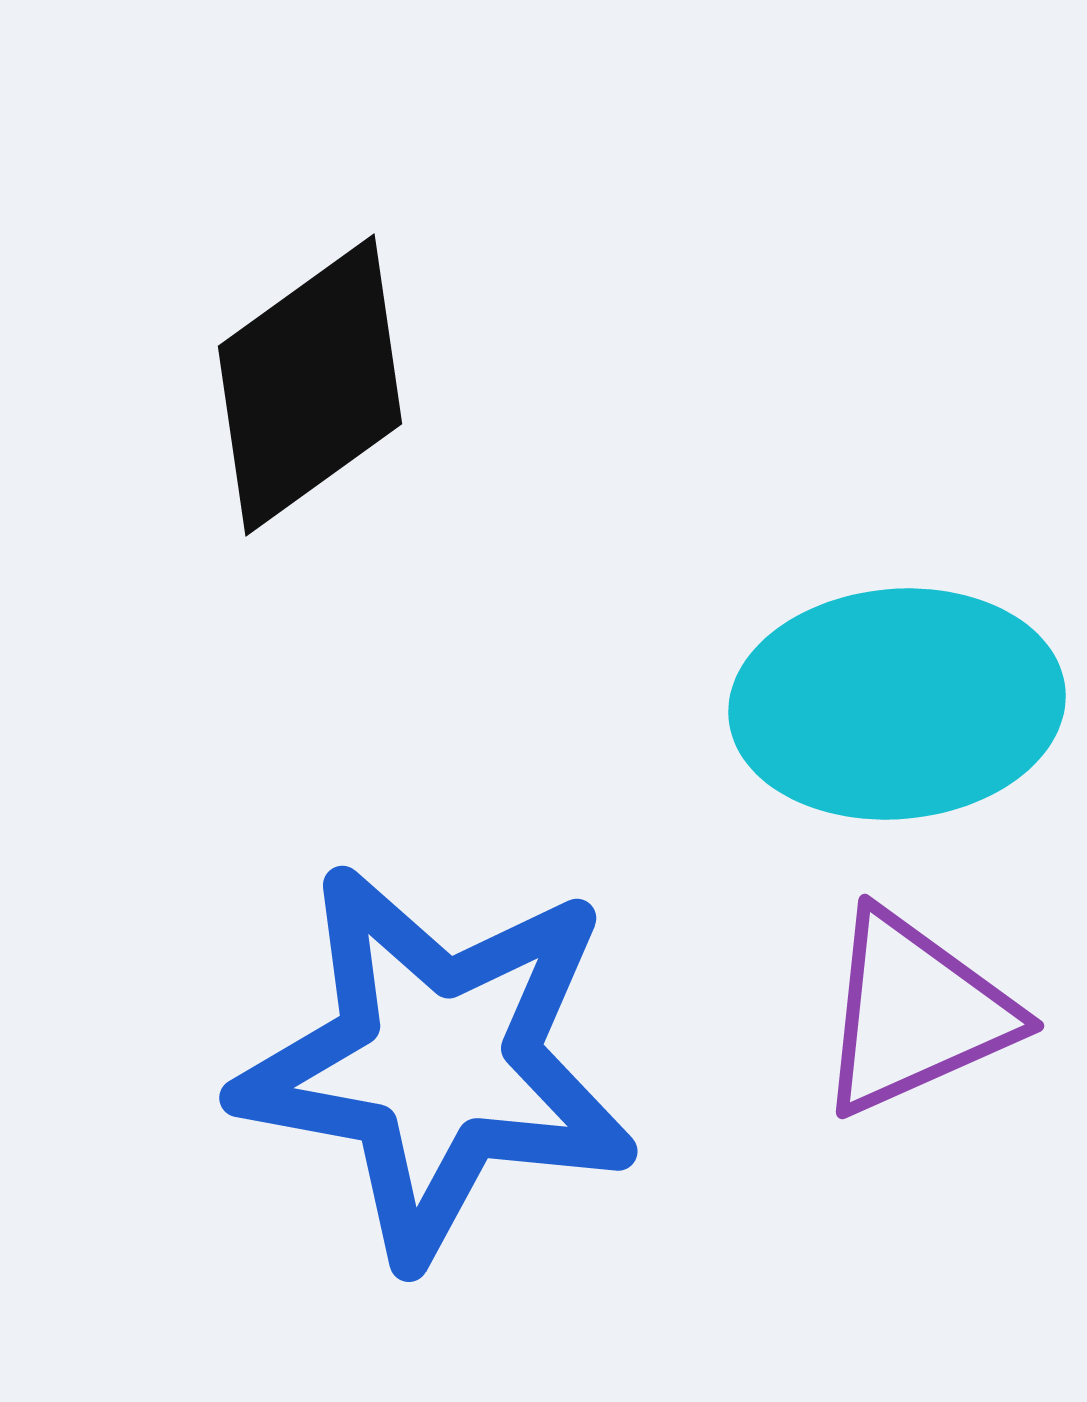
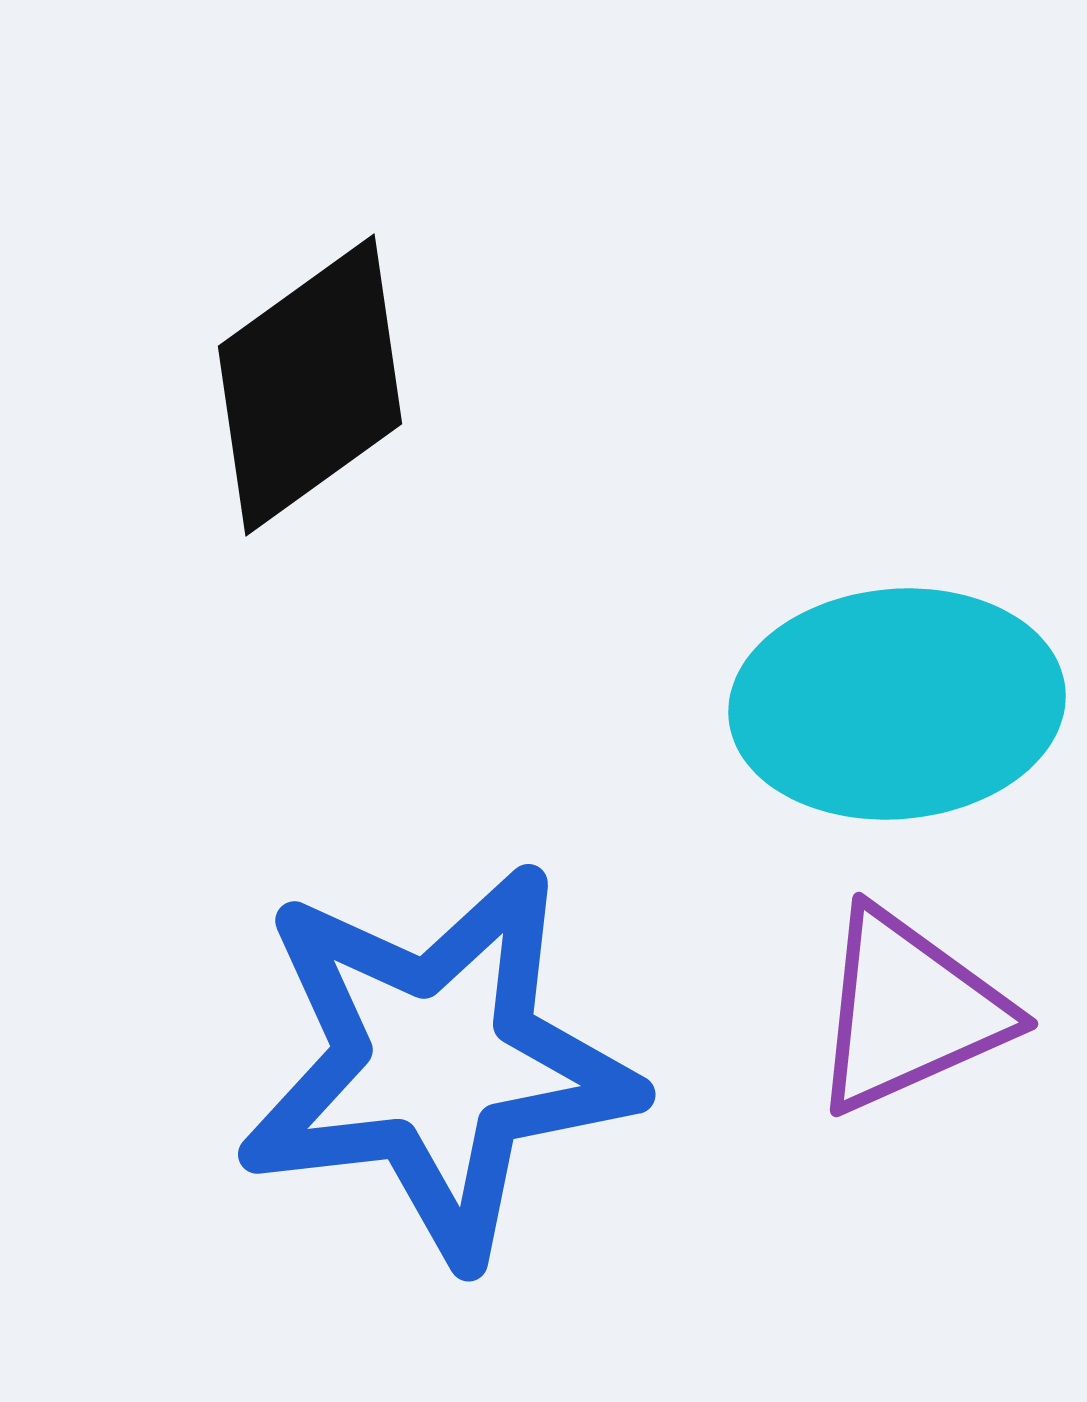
purple triangle: moved 6 px left, 2 px up
blue star: rotated 17 degrees counterclockwise
